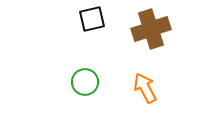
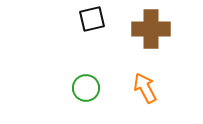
brown cross: rotated 18 degrees clockwise
green circle: moved 1 px right, 6 px down
